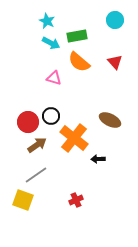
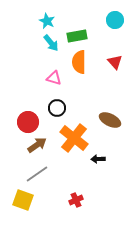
cyan arrow: rotated 24 degrees clockwise
orange semicircle: rotated 50 degrees clockwise
black circle: moved 6 px right, 8 px up
gray line: moved 1 px right, 1 px up
